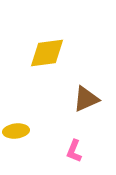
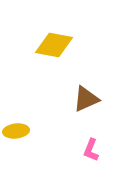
yellow diamond: moved 7 px right, 8 px up; rotated 18 degrees clockwise
pink L-shape: moved 17 px right, 1 px up
